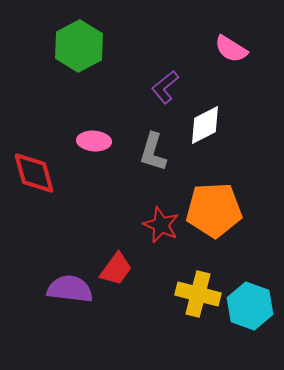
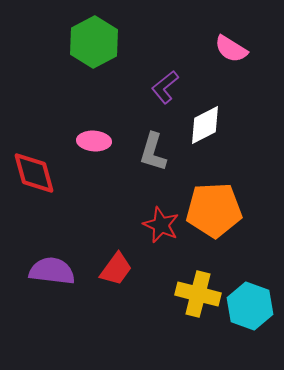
green hexagon: moved 15 px right, 4 px up
purple semicircle: moved 18 px left, 18 px up
